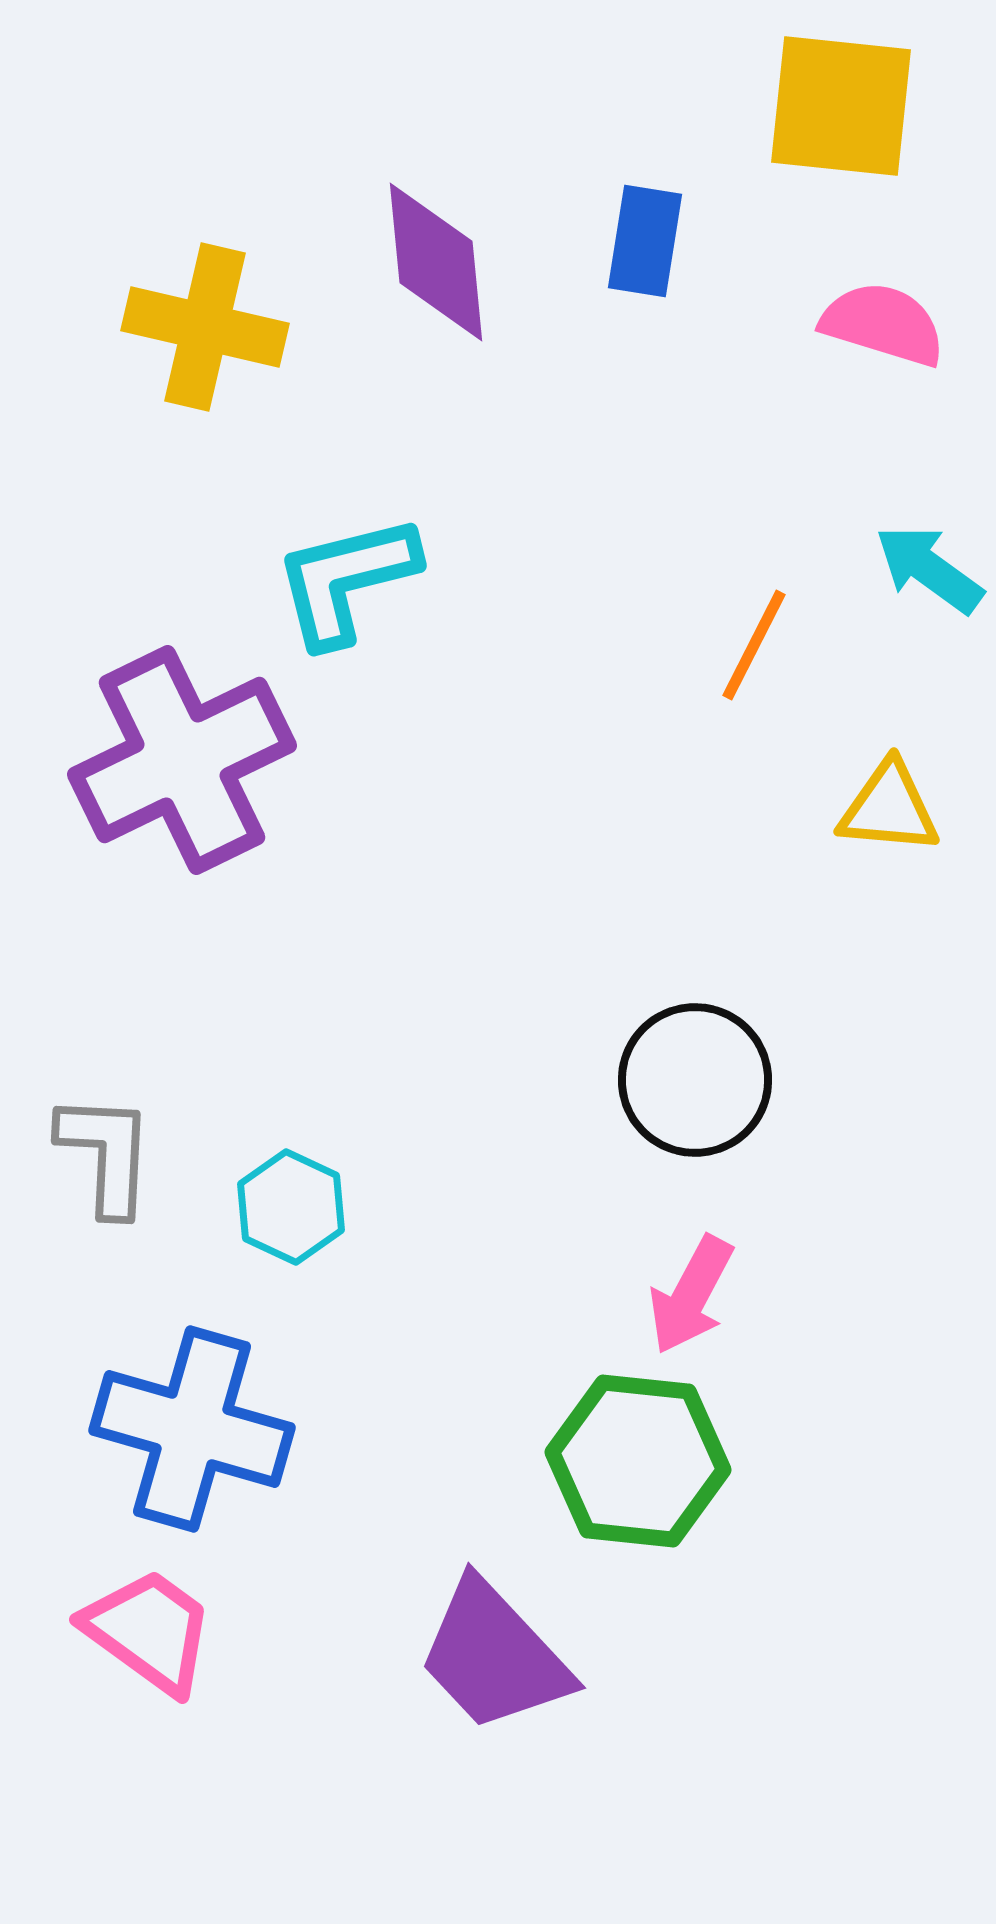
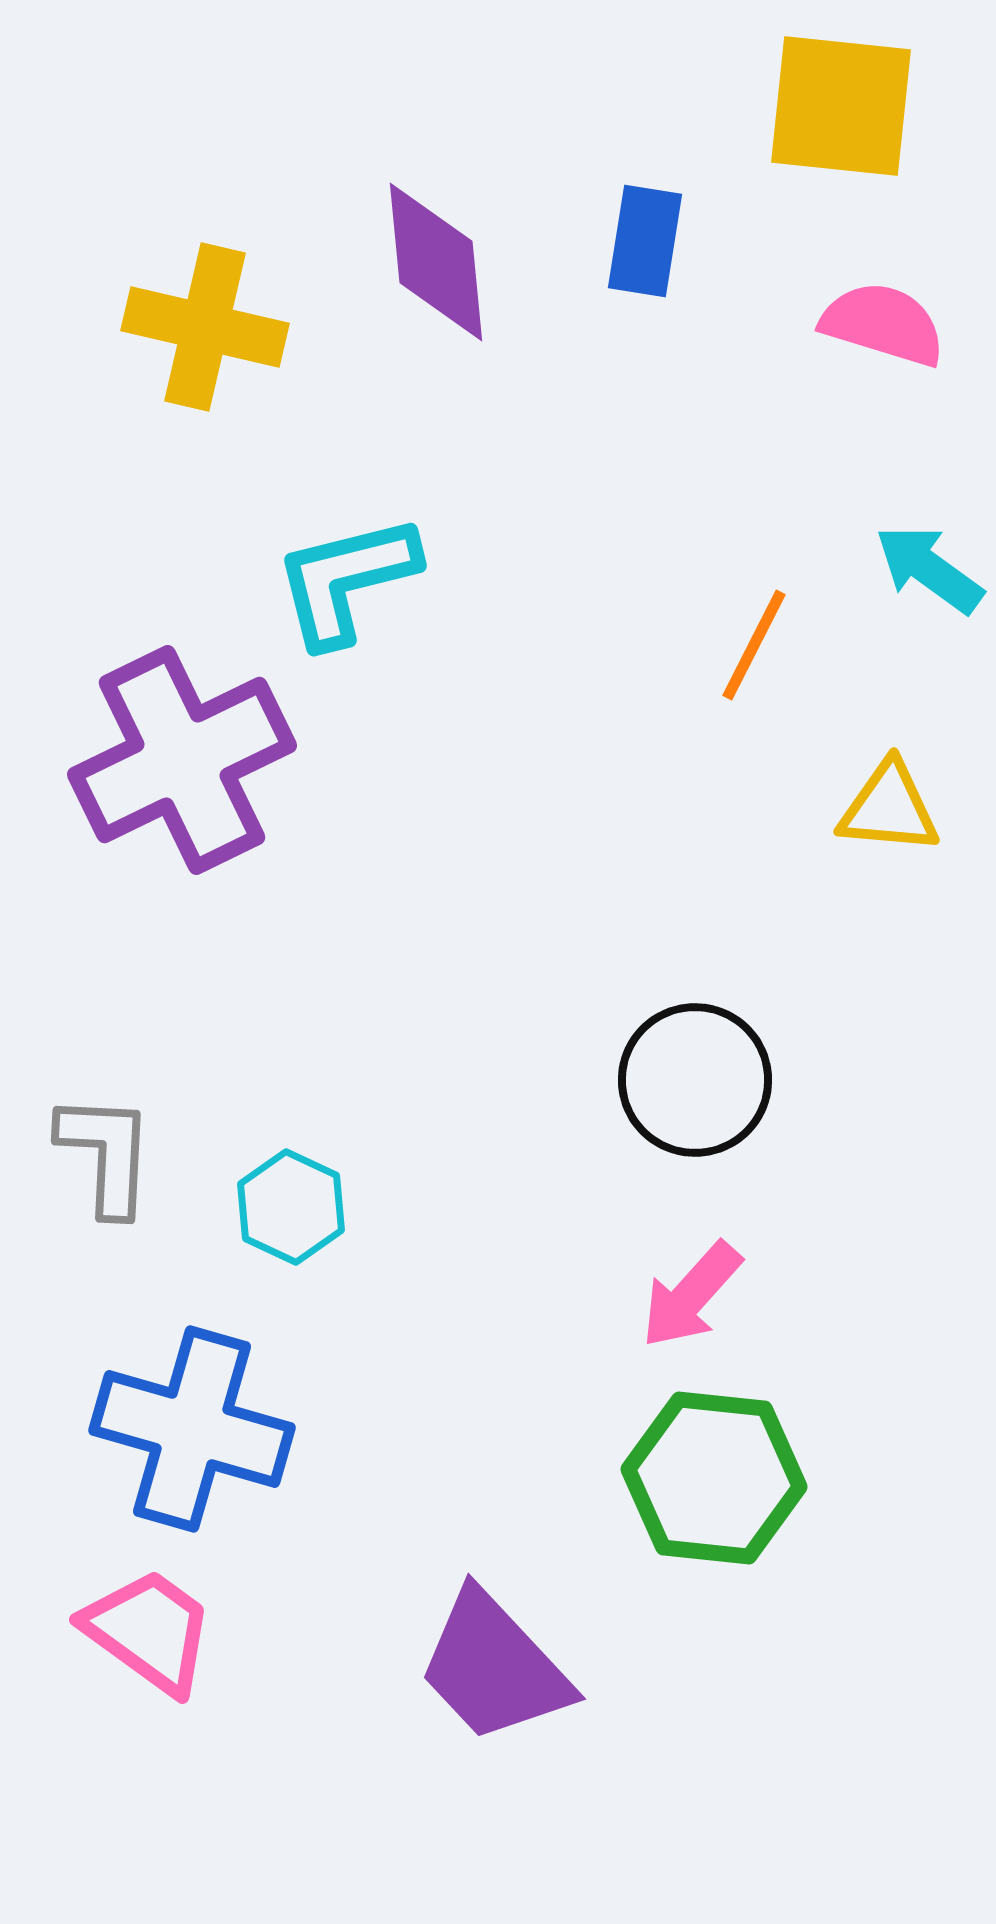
pink arrow: rotated 14 degrees clockwise
green hexagon: moved 76 px right, 17 px down
purple trapezoid: moved 11 px down
